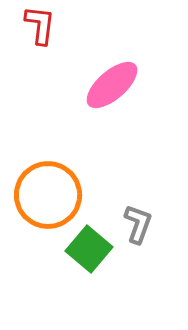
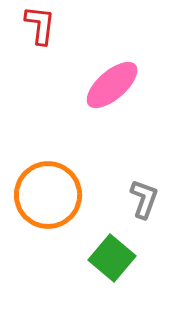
gray L-shape: moved 6 px right, 25 px up
green square: moved 23 px right, 9 px down
